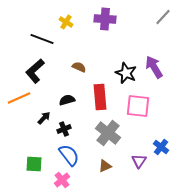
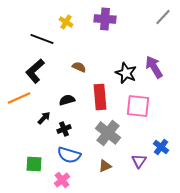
blue semicircle: rotated 145 degrees clockwise
